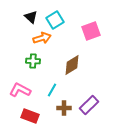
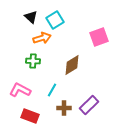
pink square: moved 8 px right, 6 px down
